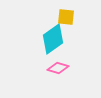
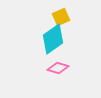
yellow square: moved 5 px left; rotated 30 degrees counterclockwise
